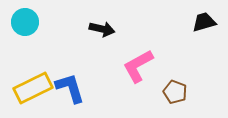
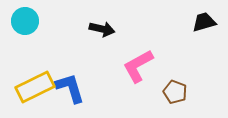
cyan circle: moved 1 px up
yellow rectangle: moved 2 px right, 1 px up
